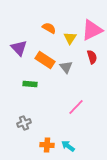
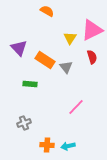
orange semicircle: moved 2 px left, 17 px up
cyan arrow: rotated 48 degrees counterclockwise
